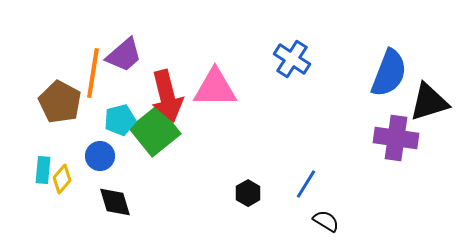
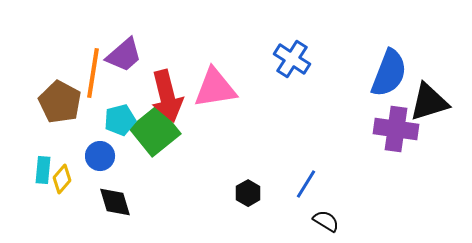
pink triangle: rotated 9 degrees counterclockwise
purple cross: moved 9 px up
